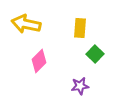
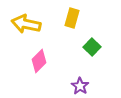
yellow rectangle: moved 8 px left, 10 px up; rotated 12 degrees clockwise
green square: moved 3 px left, 7 px up
purple star: rotated 30 degrees counterclockwise
